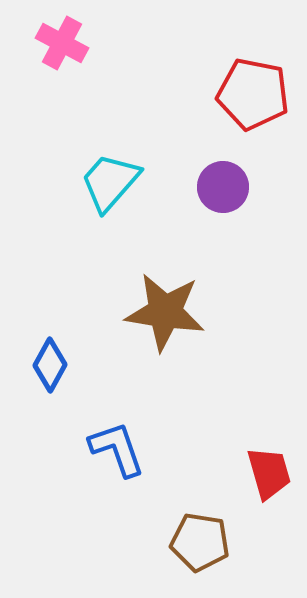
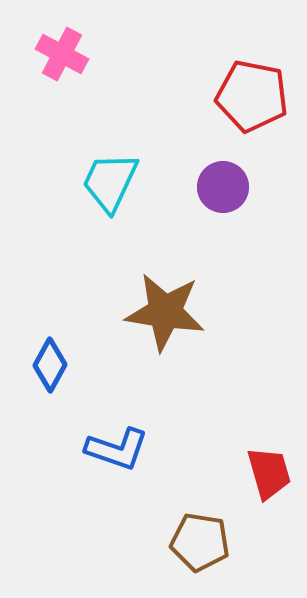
pink cross: moved 11 px down
red pentagon: moved 1 px left, 2 px down
cyan trapezoid: rotated 16 degrees counterclockwise
blue L-shape: rotated 128 degrees clockwise
